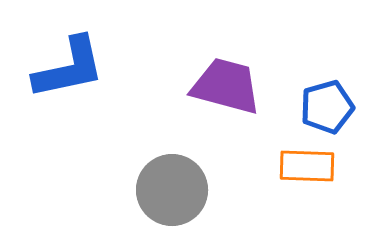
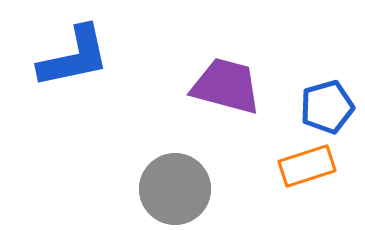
blue L-shape: moved 5 px right, 11 px up
orange rectangle: rotated 20 degrees counterclockwise
gray circle: moved 3 px right, 1 px up
